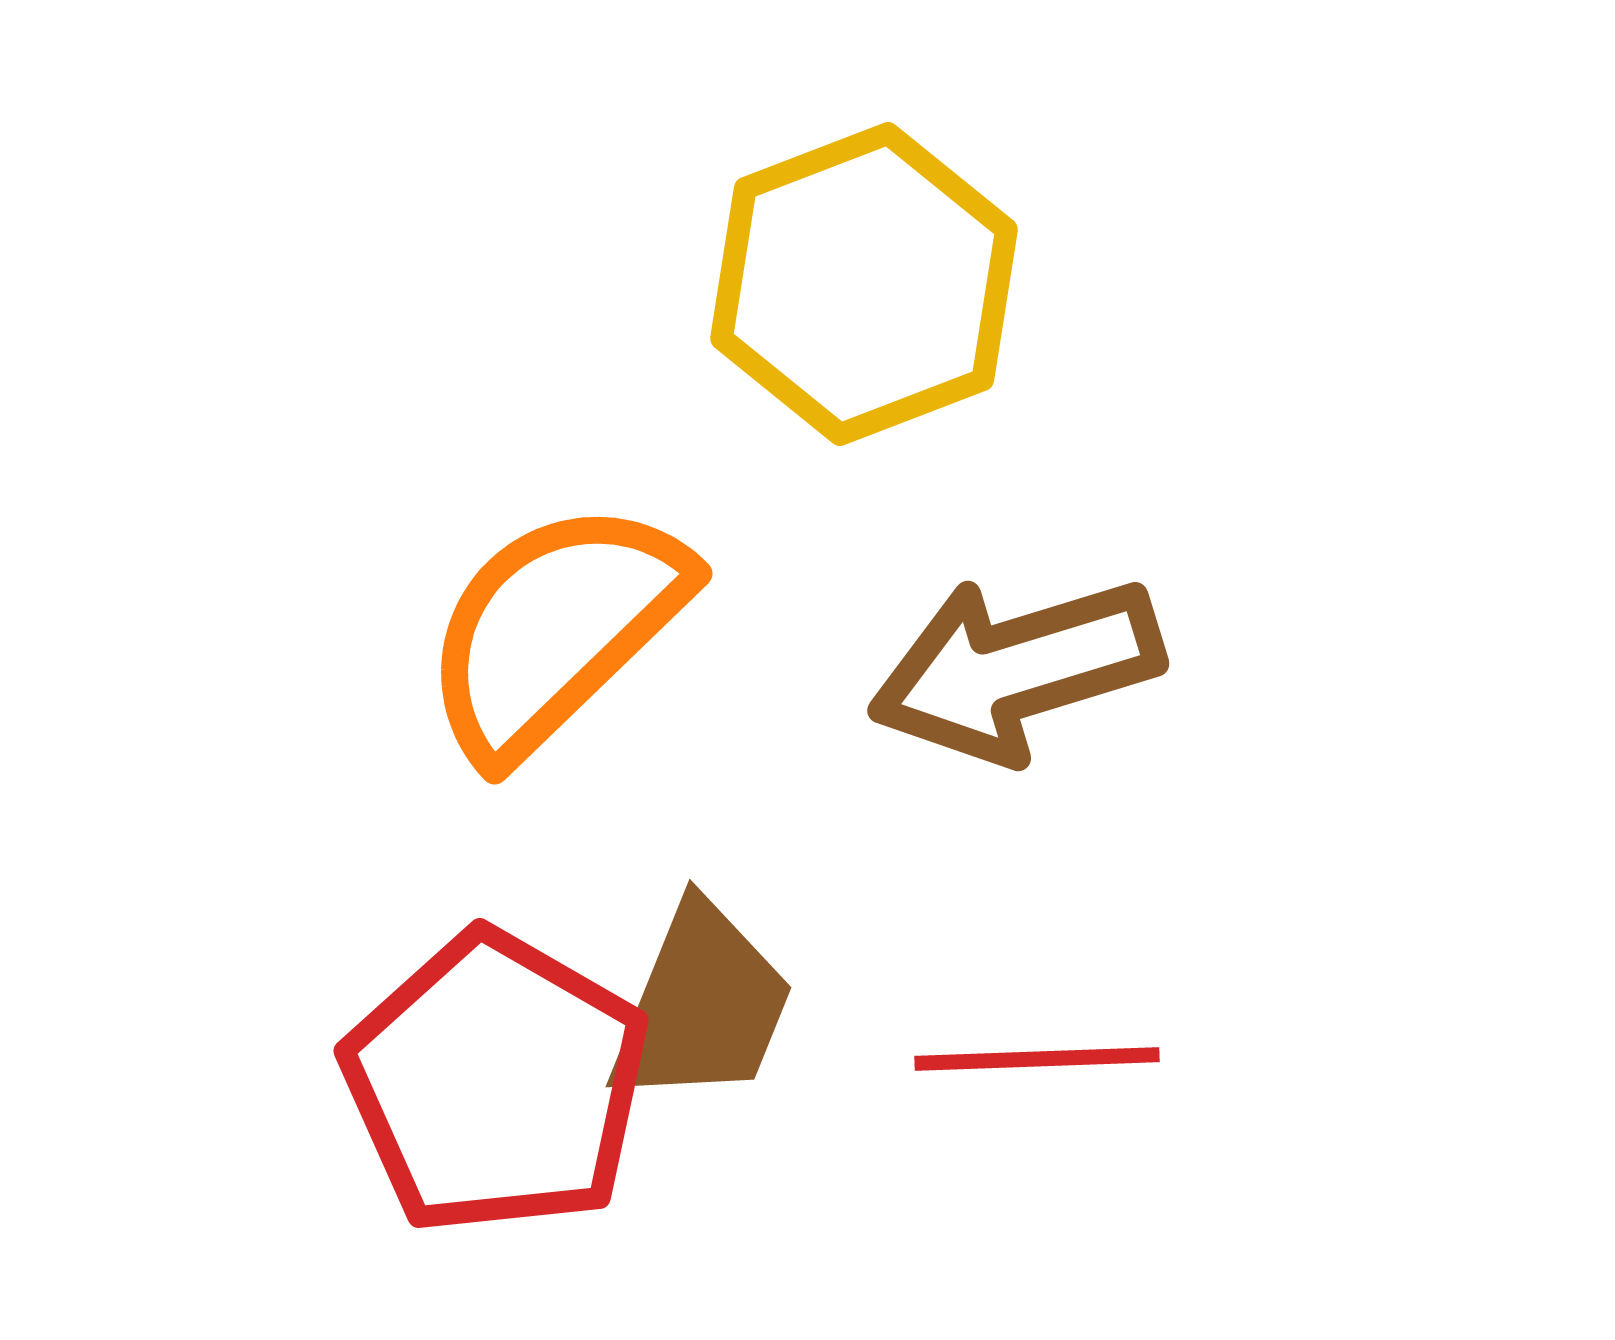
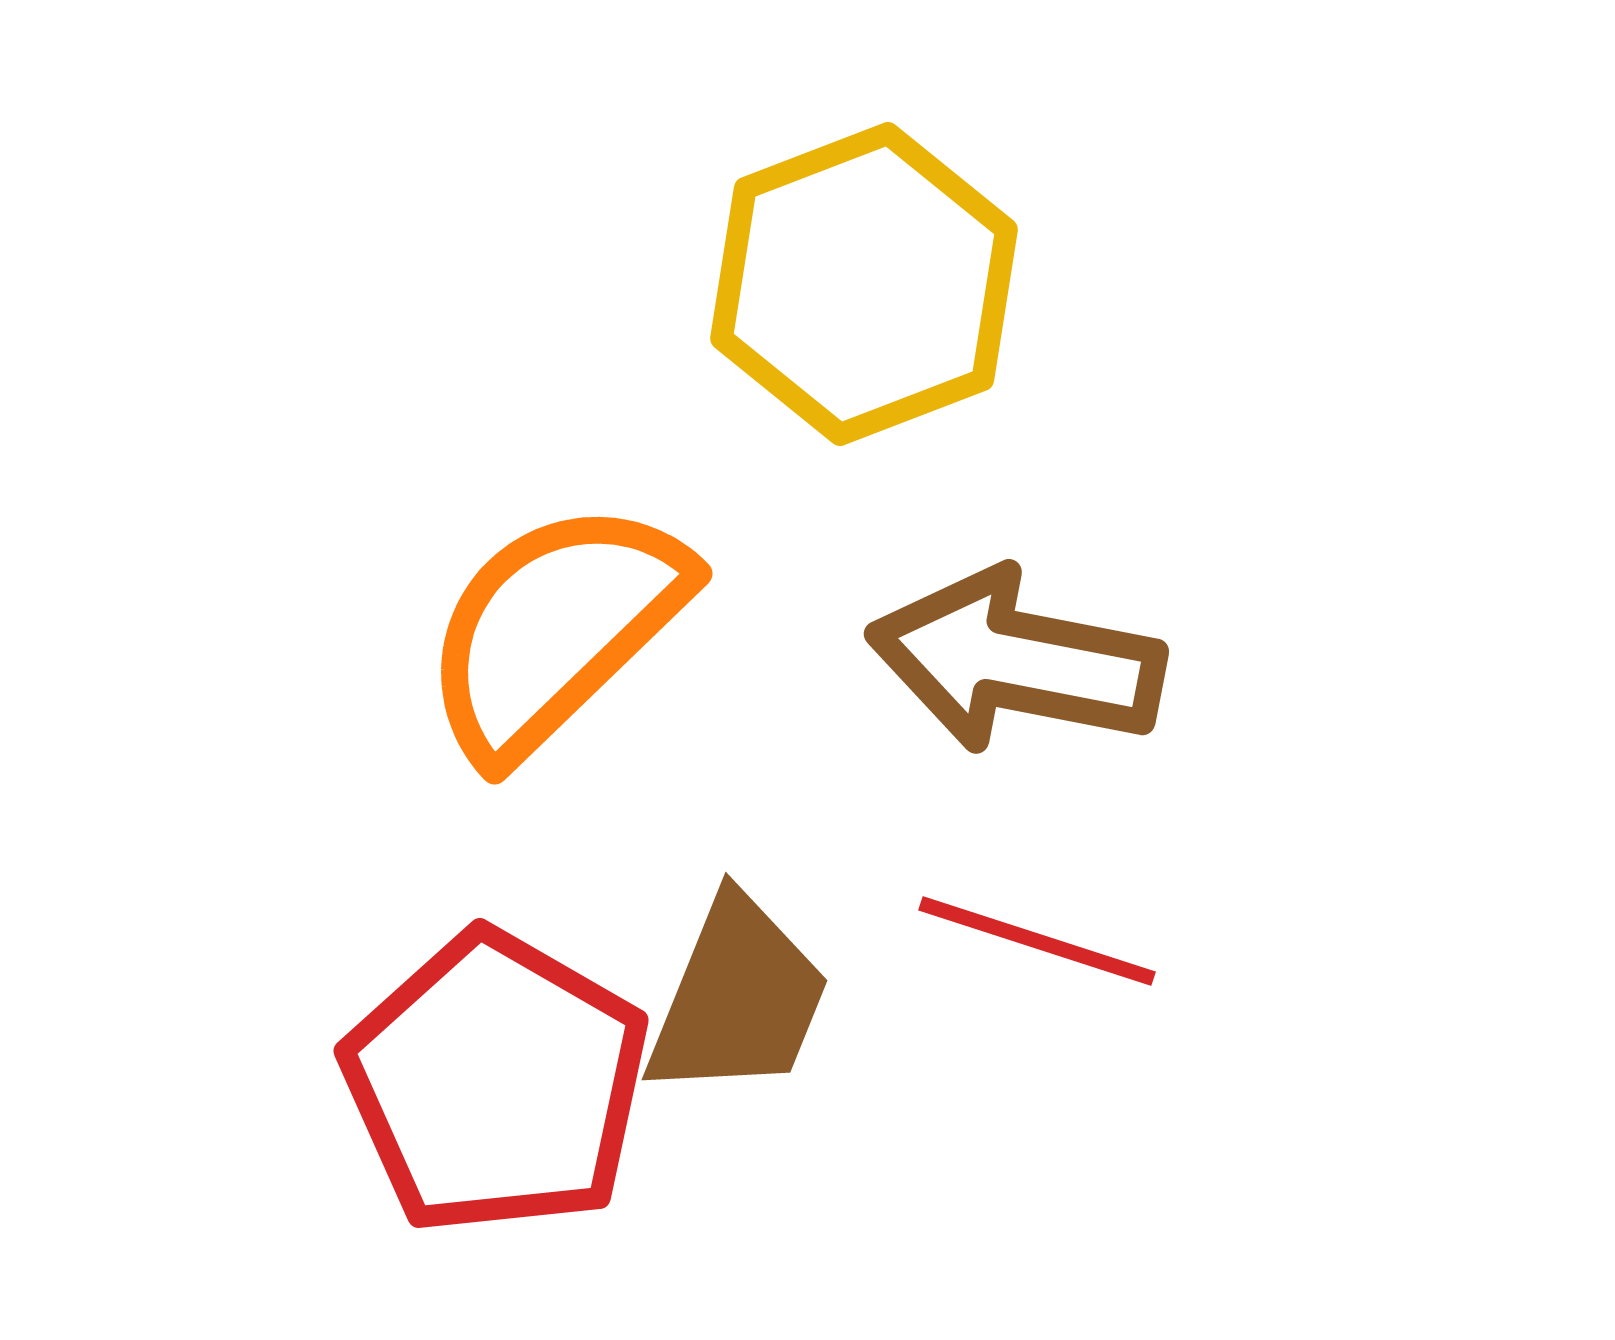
brown arrow: moved 8 px up; rotated 28 degrees clockwise
brown trapezoid: moved 36 px right, 7 px up
red line: moved 118 px up; rotated 20 degrees clockwise
